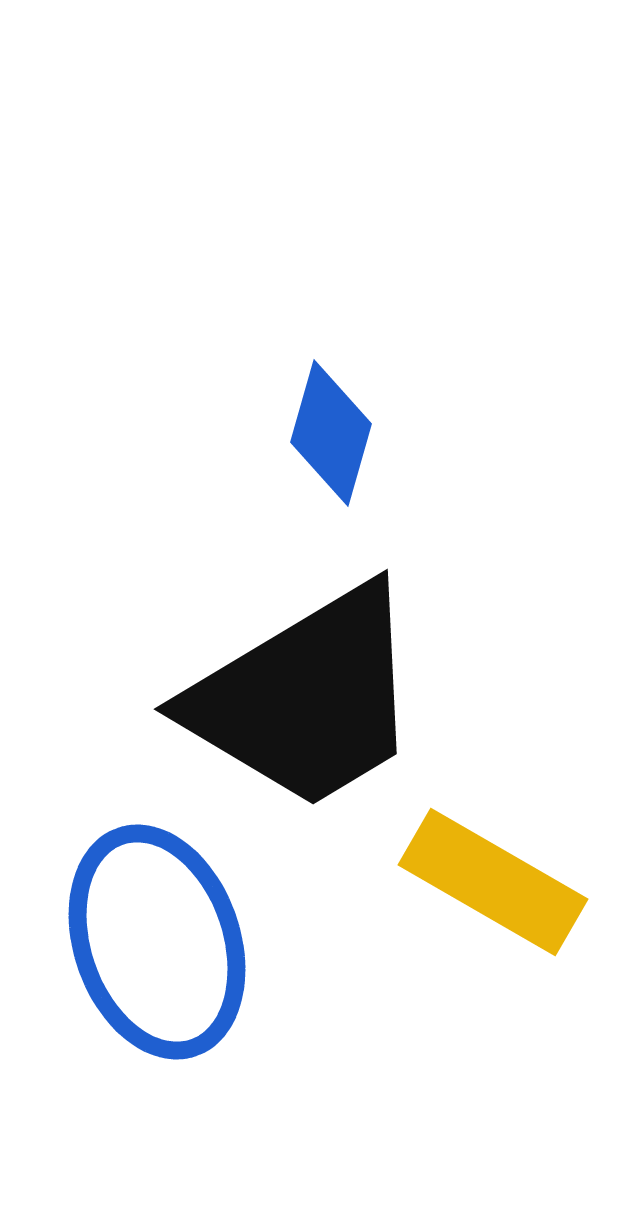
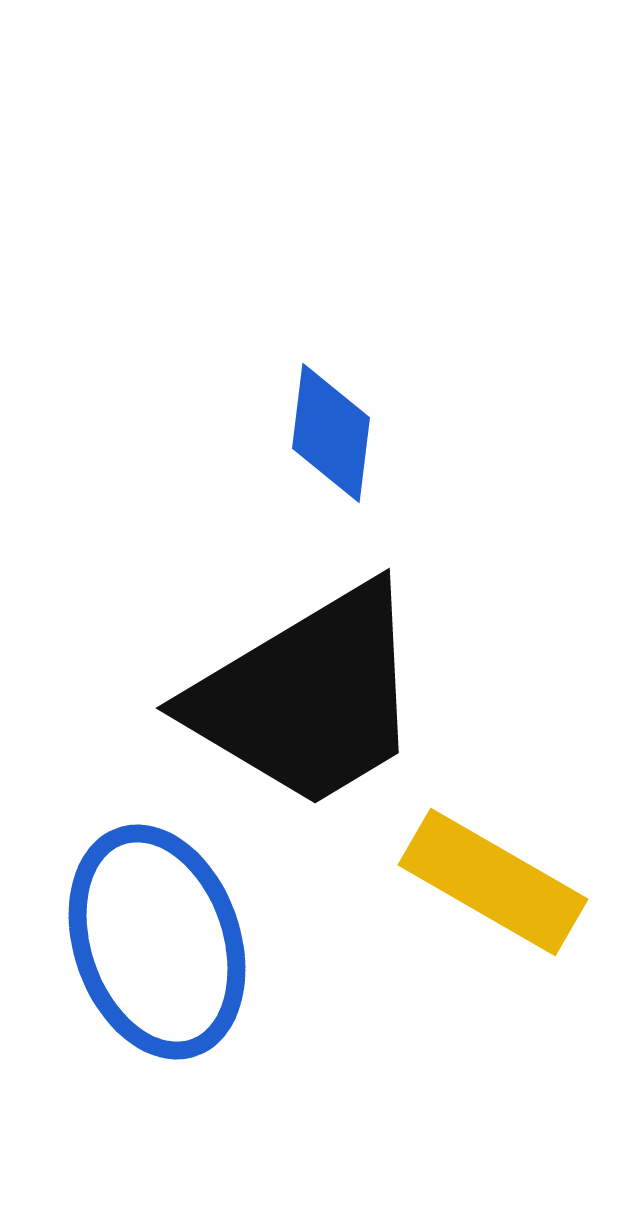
blue diamond: rotated 9 degrees counterclockwise
black trapezoid: moved 2 px right, 1 px up
